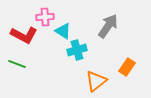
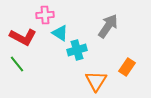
pink cross: moved 2 px up
cyan triangle: moved 3 px left, 2 px down
red L-shape: moved 1 px left, 2 px down
green line: rotated 30 degrees clockwise
orange triangle: rotated 20 degrees counterclockwise
